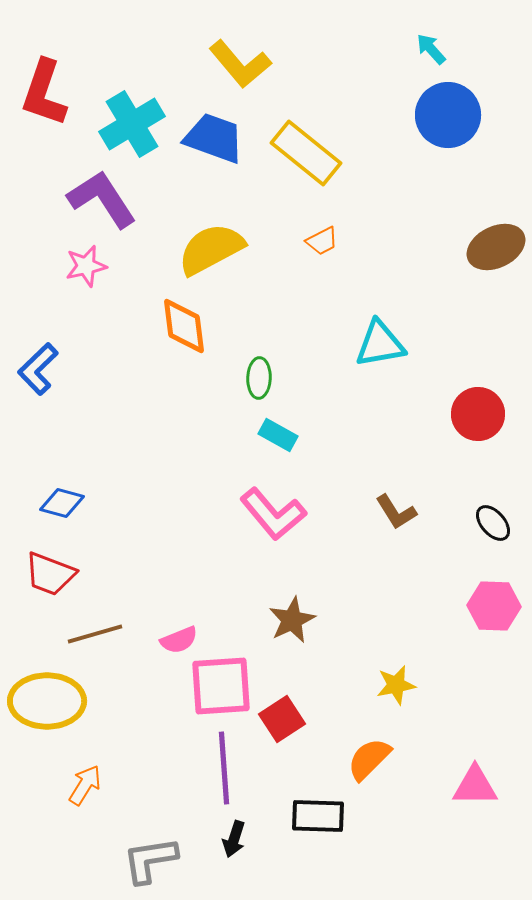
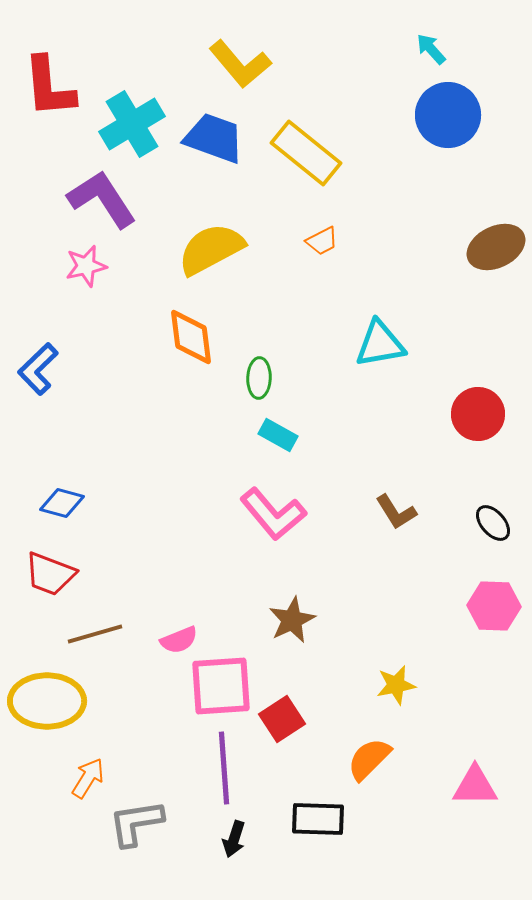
red L-shape: moved 5 px right, 6 px up; rotated 24 degrees counterclockwise
orange diamond: moved 7 px right, 11 px down
orange arrow: moved 3 px right, 7 px up
black rectangle: moved 3 px down
gray L-shape: moved 14 px left, 37 px up
